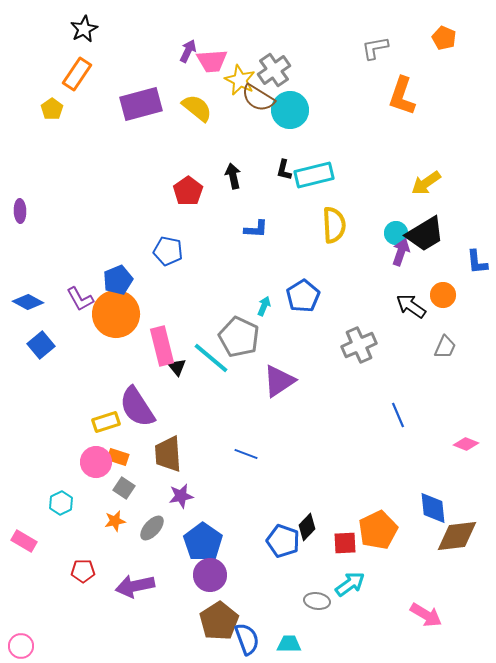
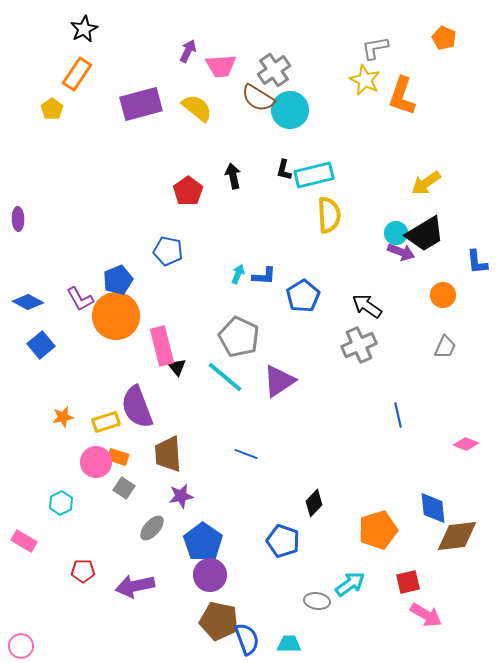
pink trapezoid at (212, 61): moved 9 px right, 5 px down
yellow star at (240, 80): moved 125 px right
purple ellipse at (20, 211): moved 2 px left, 8 px down
yellow semicircle at (334, 225): moved 5 px left, 10 px up
blue L-shape at (256, 229): moved 8 px right, 47 px down
purple arrow at (401, 252): rotated 92 degrees clockwise
cyan arrow at (264, 306): moved 26 px left, 32 px up
black arrow at (411, 306): moved 44 px left
orange circle at (116, 314): moved 2 px down
cyan line at (211, 358): moved 14 px right, 19 px down
purple semicircle at (137, 407): rotated 12 degrees clockwise
blue line at (398, 415): rotated 10 degrees clockwise
orange star at (115, 521): moved 52 px left, 104 px up
black diamond at (307, 527): moved 7 px right, 24 px up
orange pentagon at (378, 530): rotated 9 degrees clockwise
red square at (345, 543): moved 63 px right, 39 px down; rotated 10 degrees counterclockwise
brown pentagon at (219, 621): rotated 27 degrees counterclockwise
